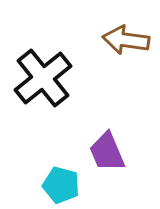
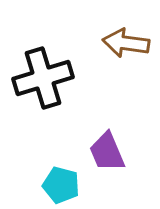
brown arrow: moved 3 px down
black cross: rotated 22 degrees clockwise
